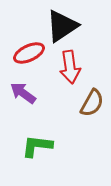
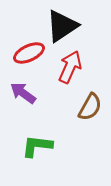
red arrow: rotated 148 degrees counterclockwise
brown semicircle: moved 2 px left, 4 px down
